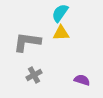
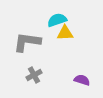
cyan semicircle: moved 3 px left, 7 px down; rotated 36 degrees clockwise
yellow triangle: moved 4 px right
